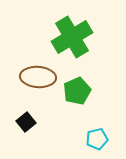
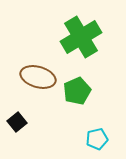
green cross: moved 9 px right
brown ellipse: rotated 12 degrees clockwise
black square: moved 9 px left
